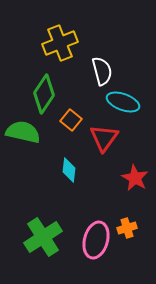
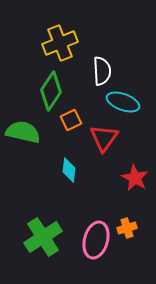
white semicircle: rotated 12 degrees clockwise
green diamond: moved 7 px right, 3 px up
orange square: rotated 25 degrees clockwise
